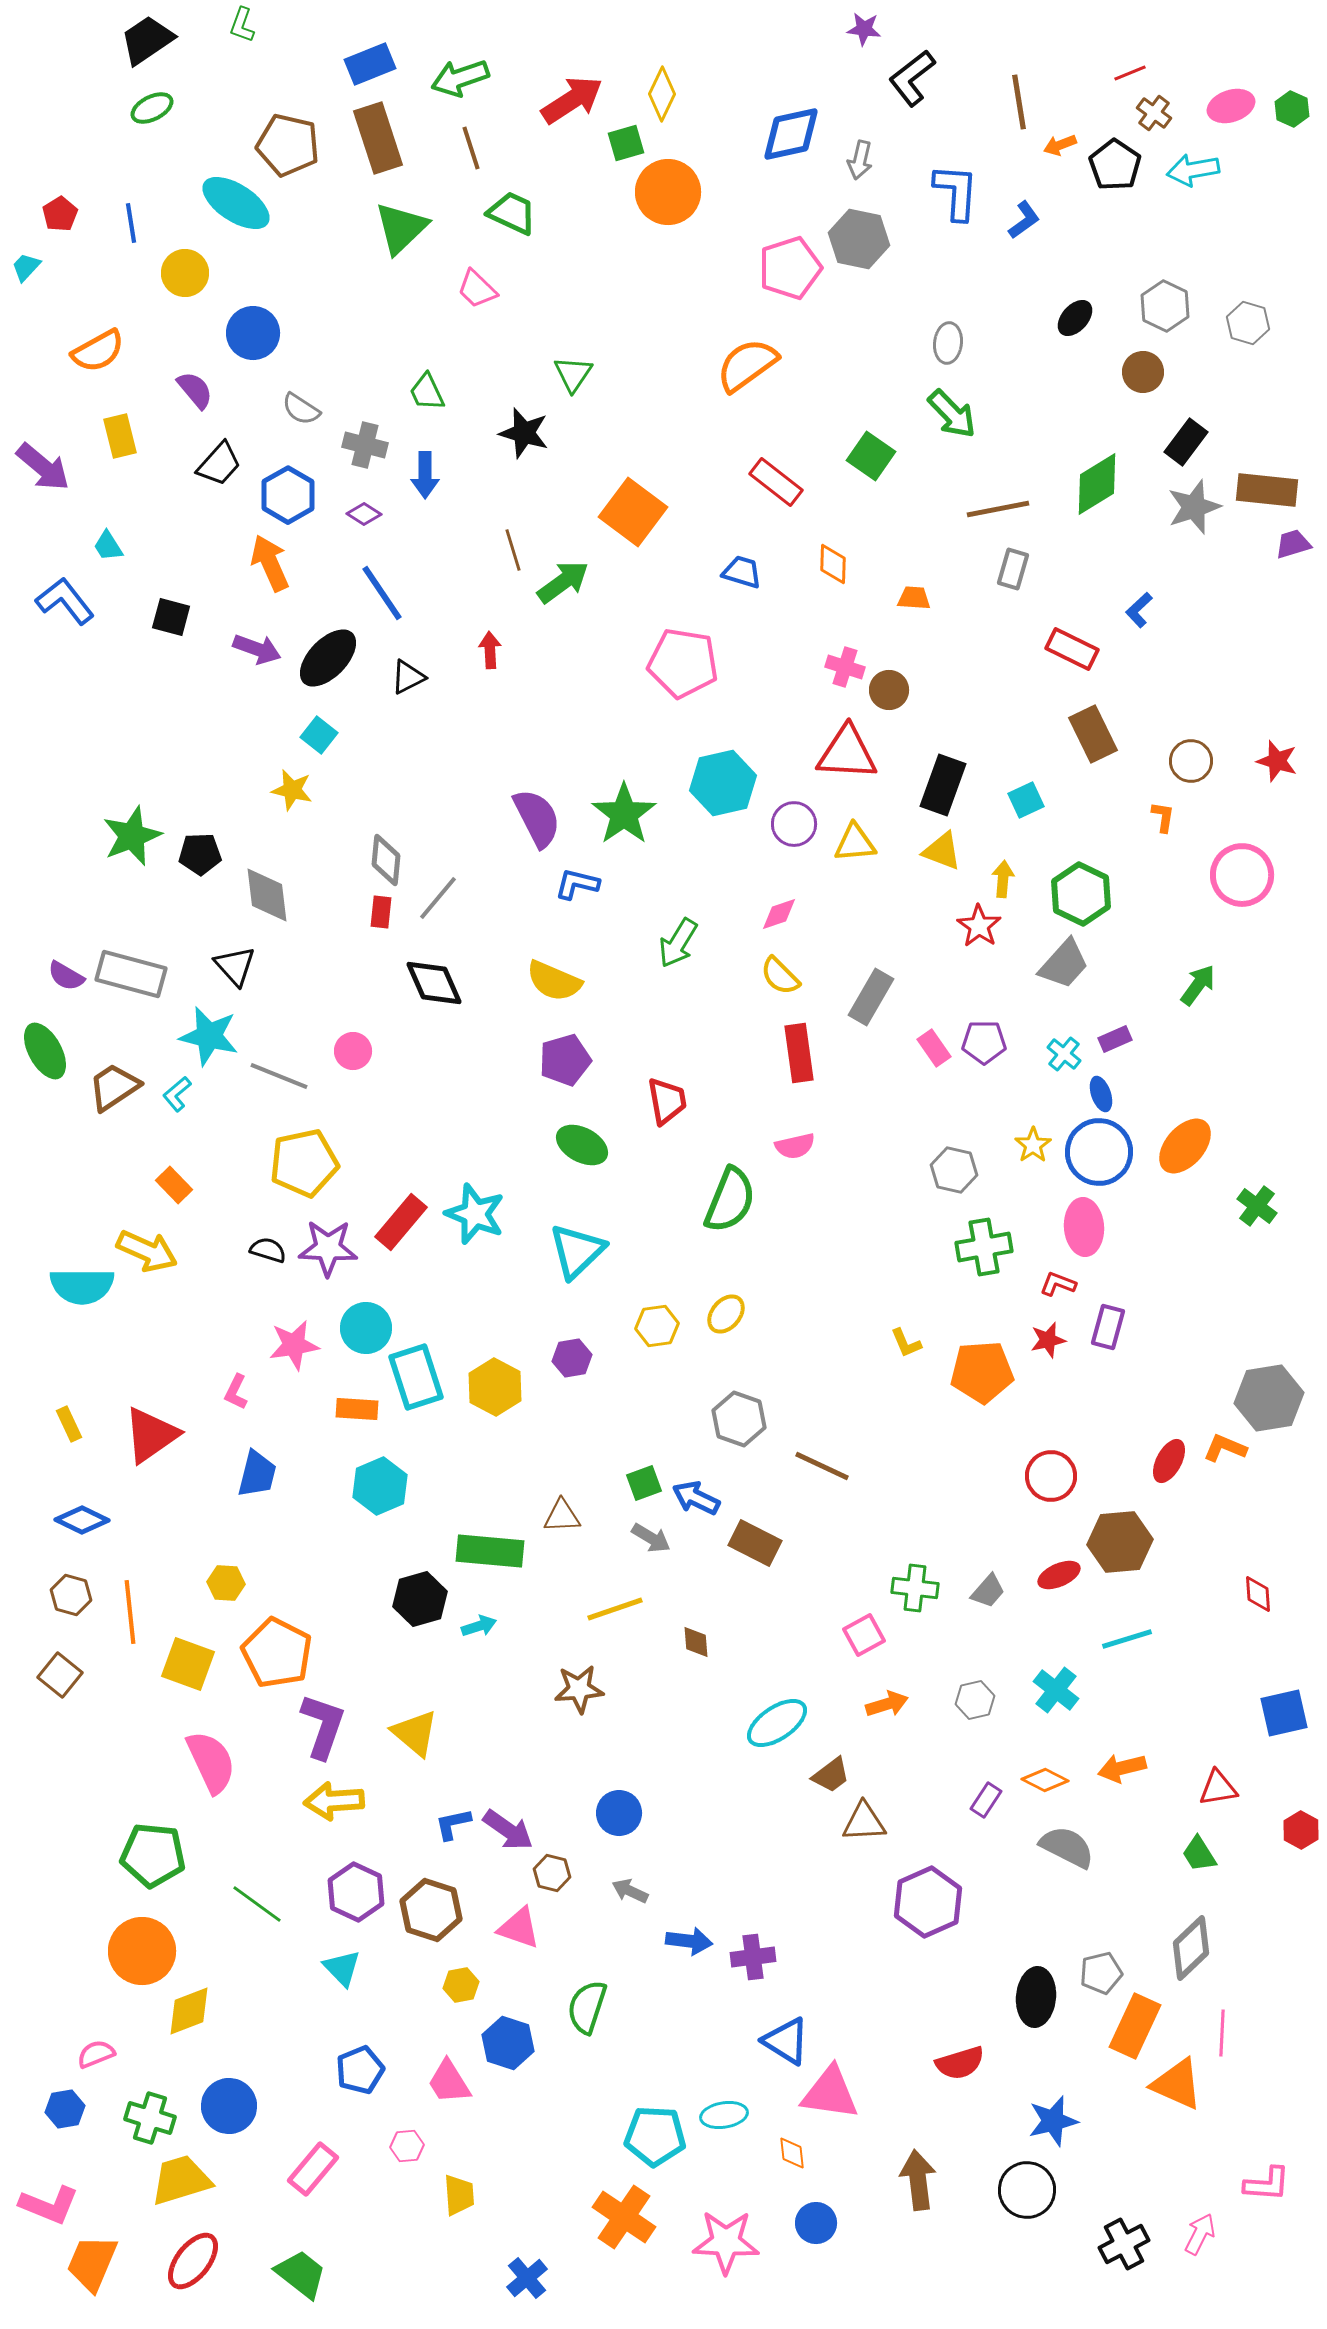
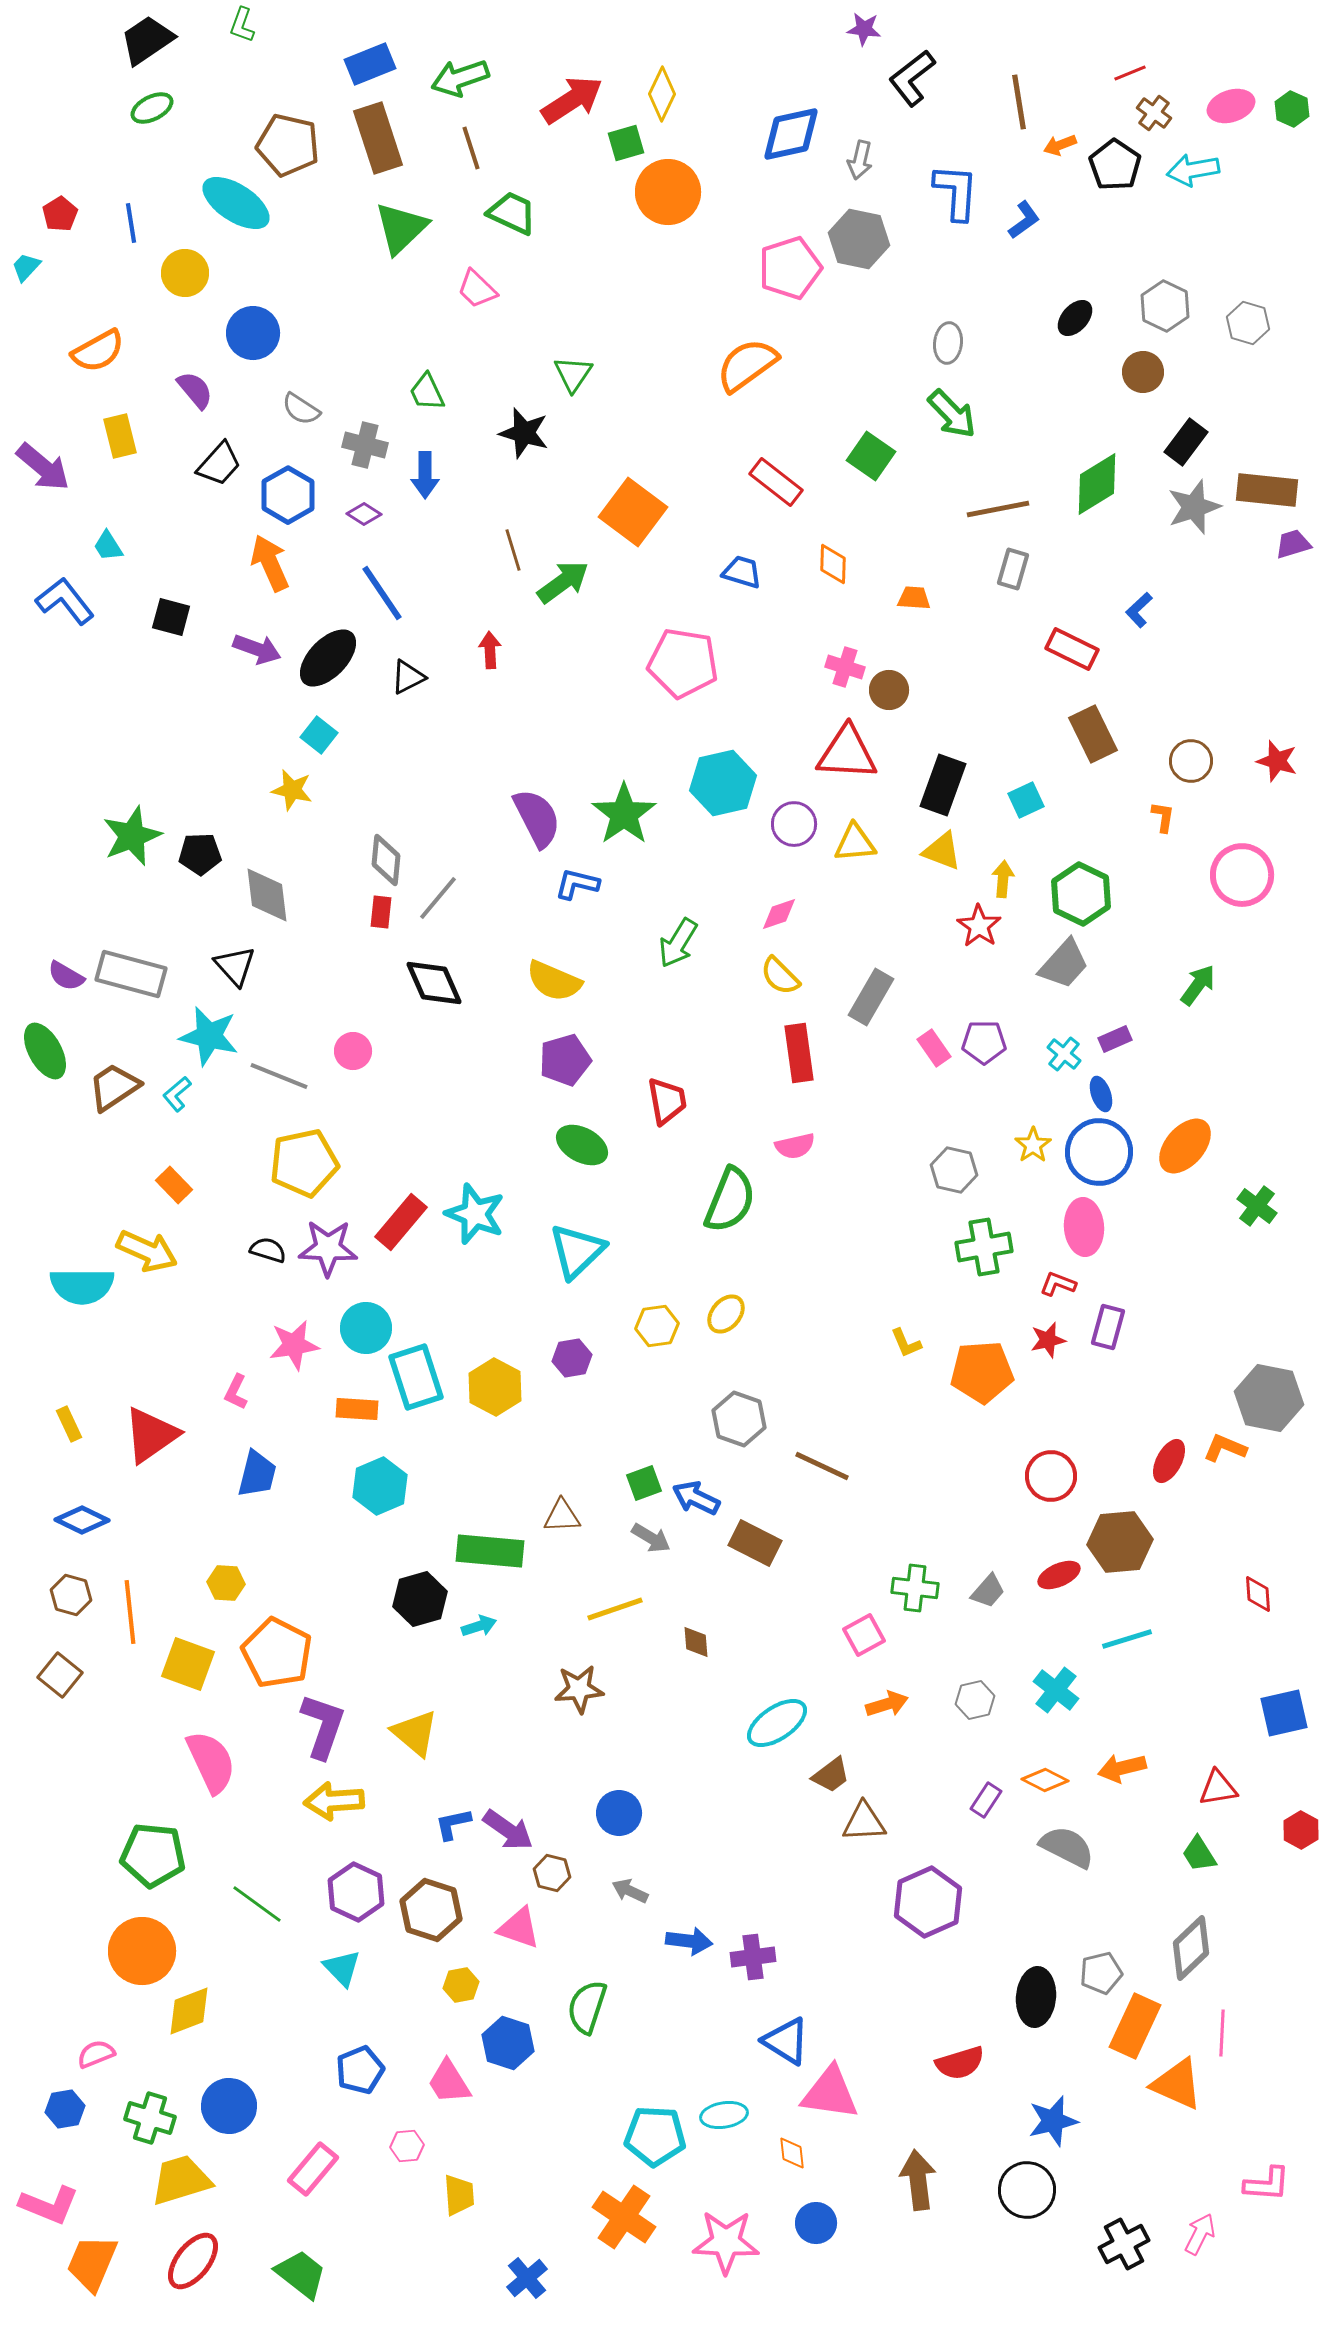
gray hexagon at (1269, 1398): rotated 20 degrees clockwise
